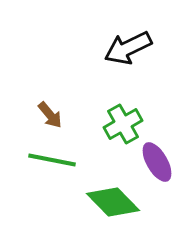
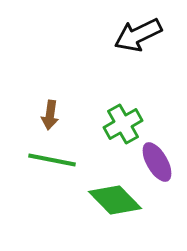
black arrow: moved 10 px right, 13 px up
brown arrow: rotated 48 degrees clockwise
green diamond: moved 2 px right, 2 px up
